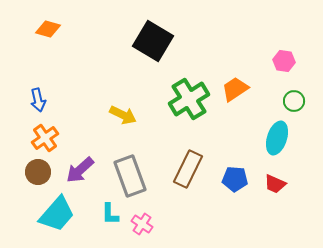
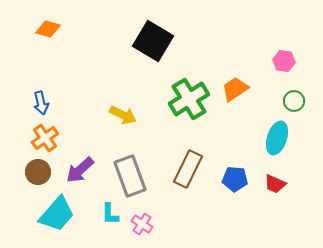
blue arrow: moved 3 px right, 3 px down
